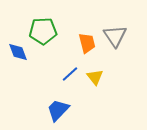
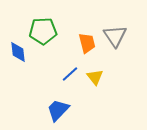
blue diamond: rotated 15 degrees clockwise
